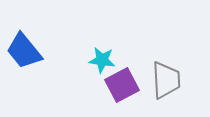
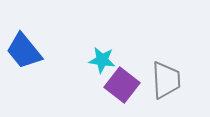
purple square: rotated 24 degrees counterclockwise
